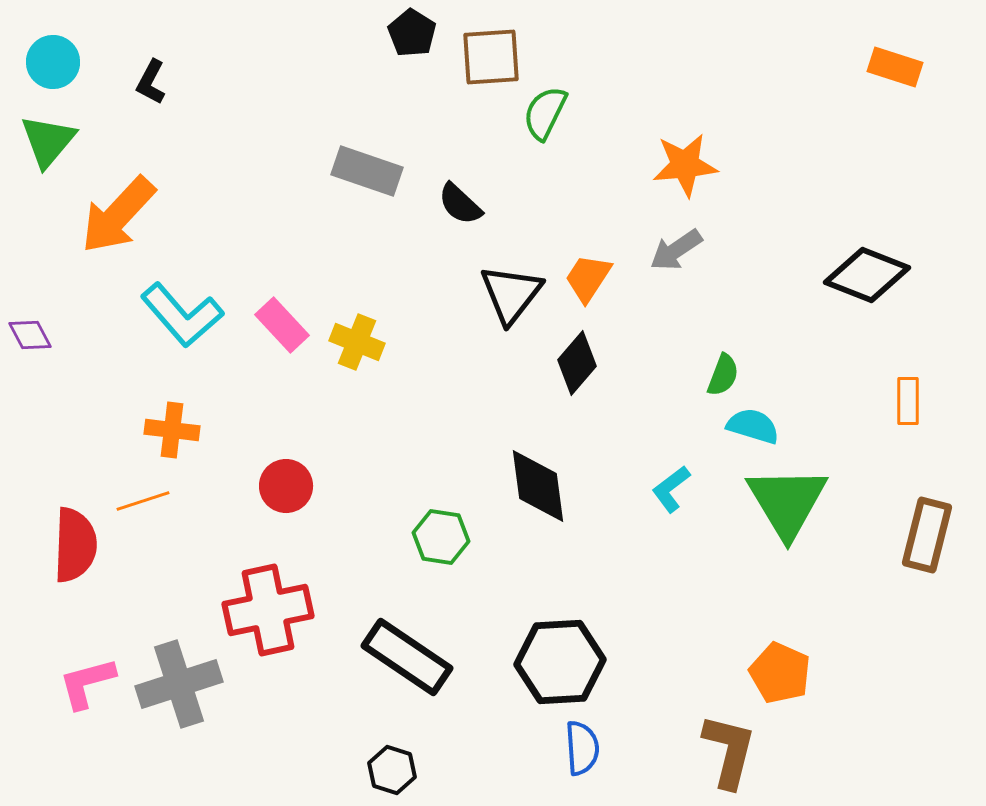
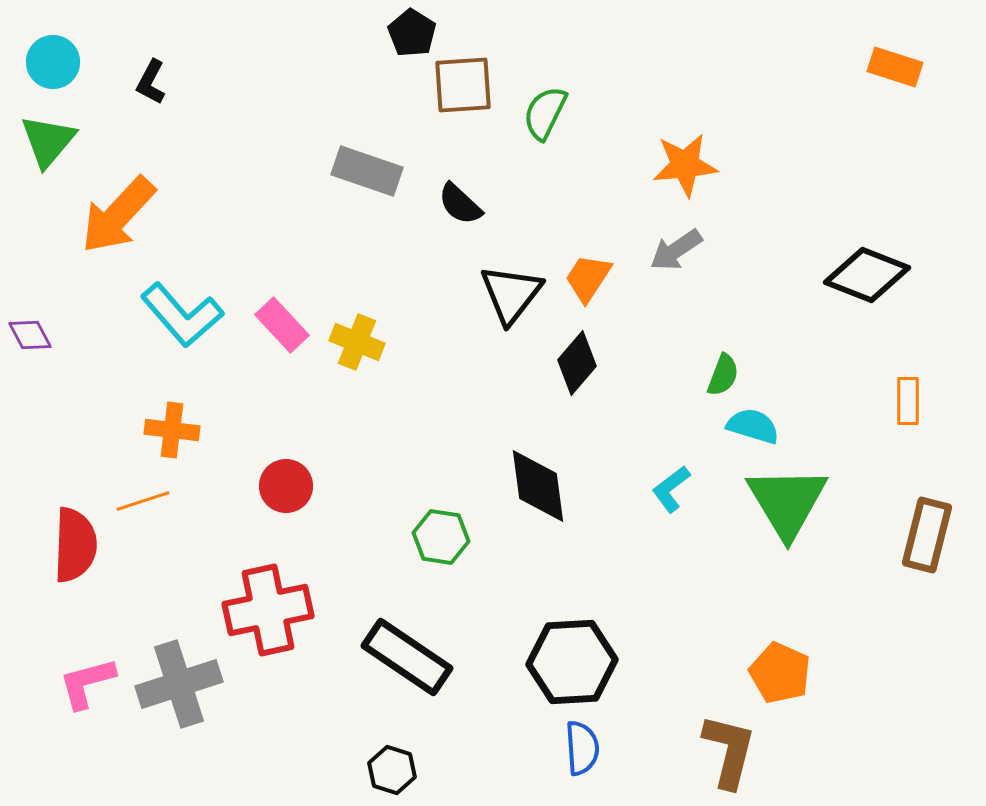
brown square at (491, 57): moved 28 px left, 28 px down
black hexagon at (560, 662): moved 12 px right
